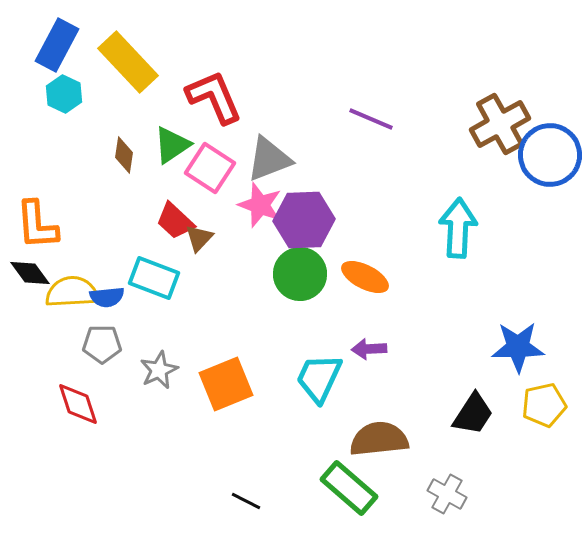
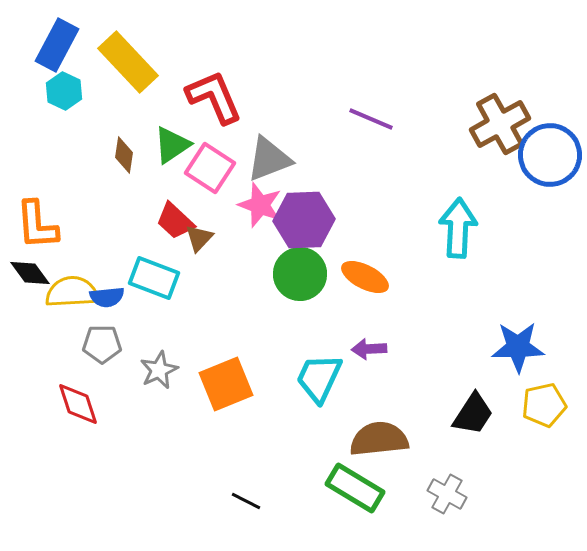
cyan hexagon: moved 3 px up
green rectangle: moved 6 px right; rotated 10 degrees counterclockwise
